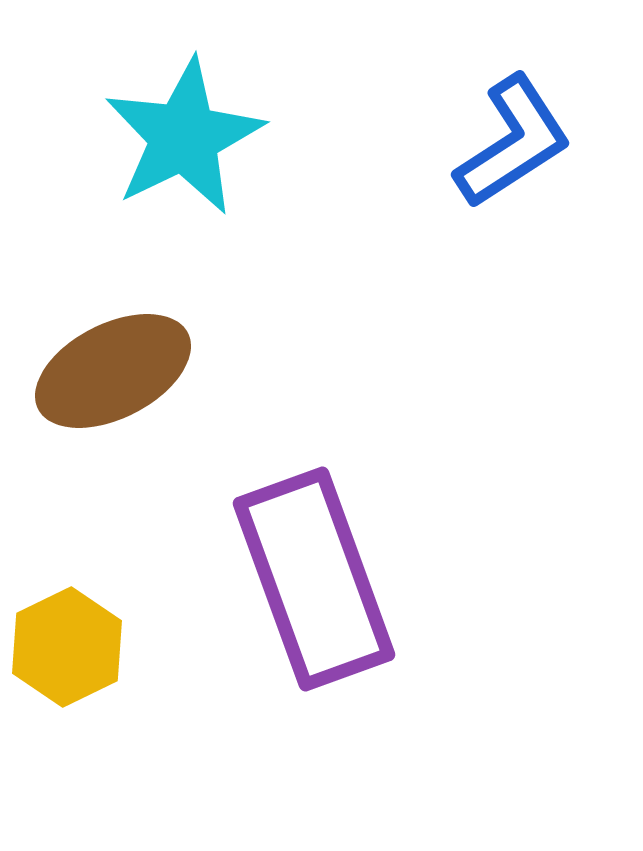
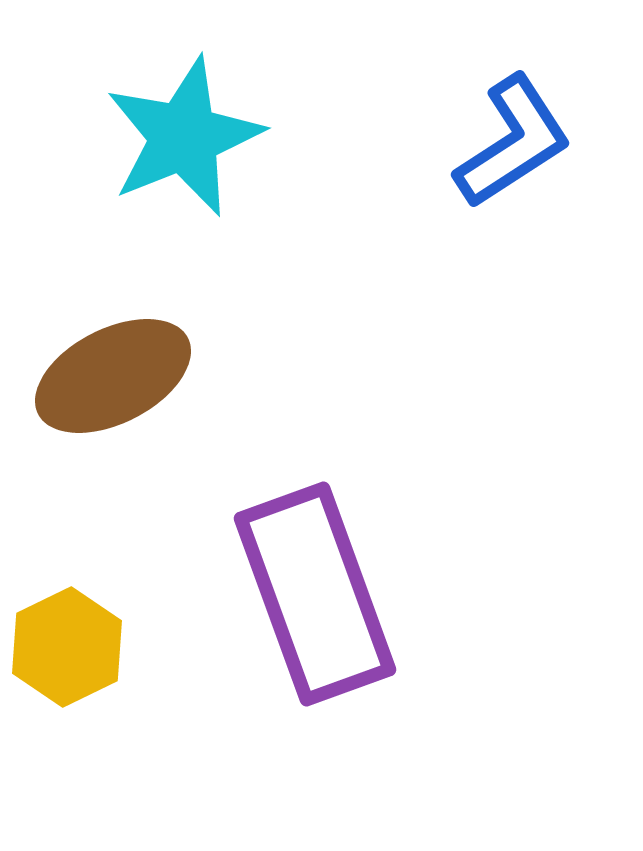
cyan star: rotated 4 degrees clockwise
brown ellipse: moved 5 px down
purple rectangle: moved 1 px right, 15 px down
